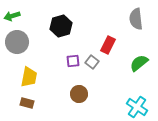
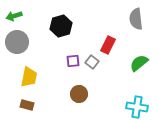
green arrow: moved 2 px right
brown rectangle: moved 2 px down
cyan cross: rotated 25 degrees counterclockwise
